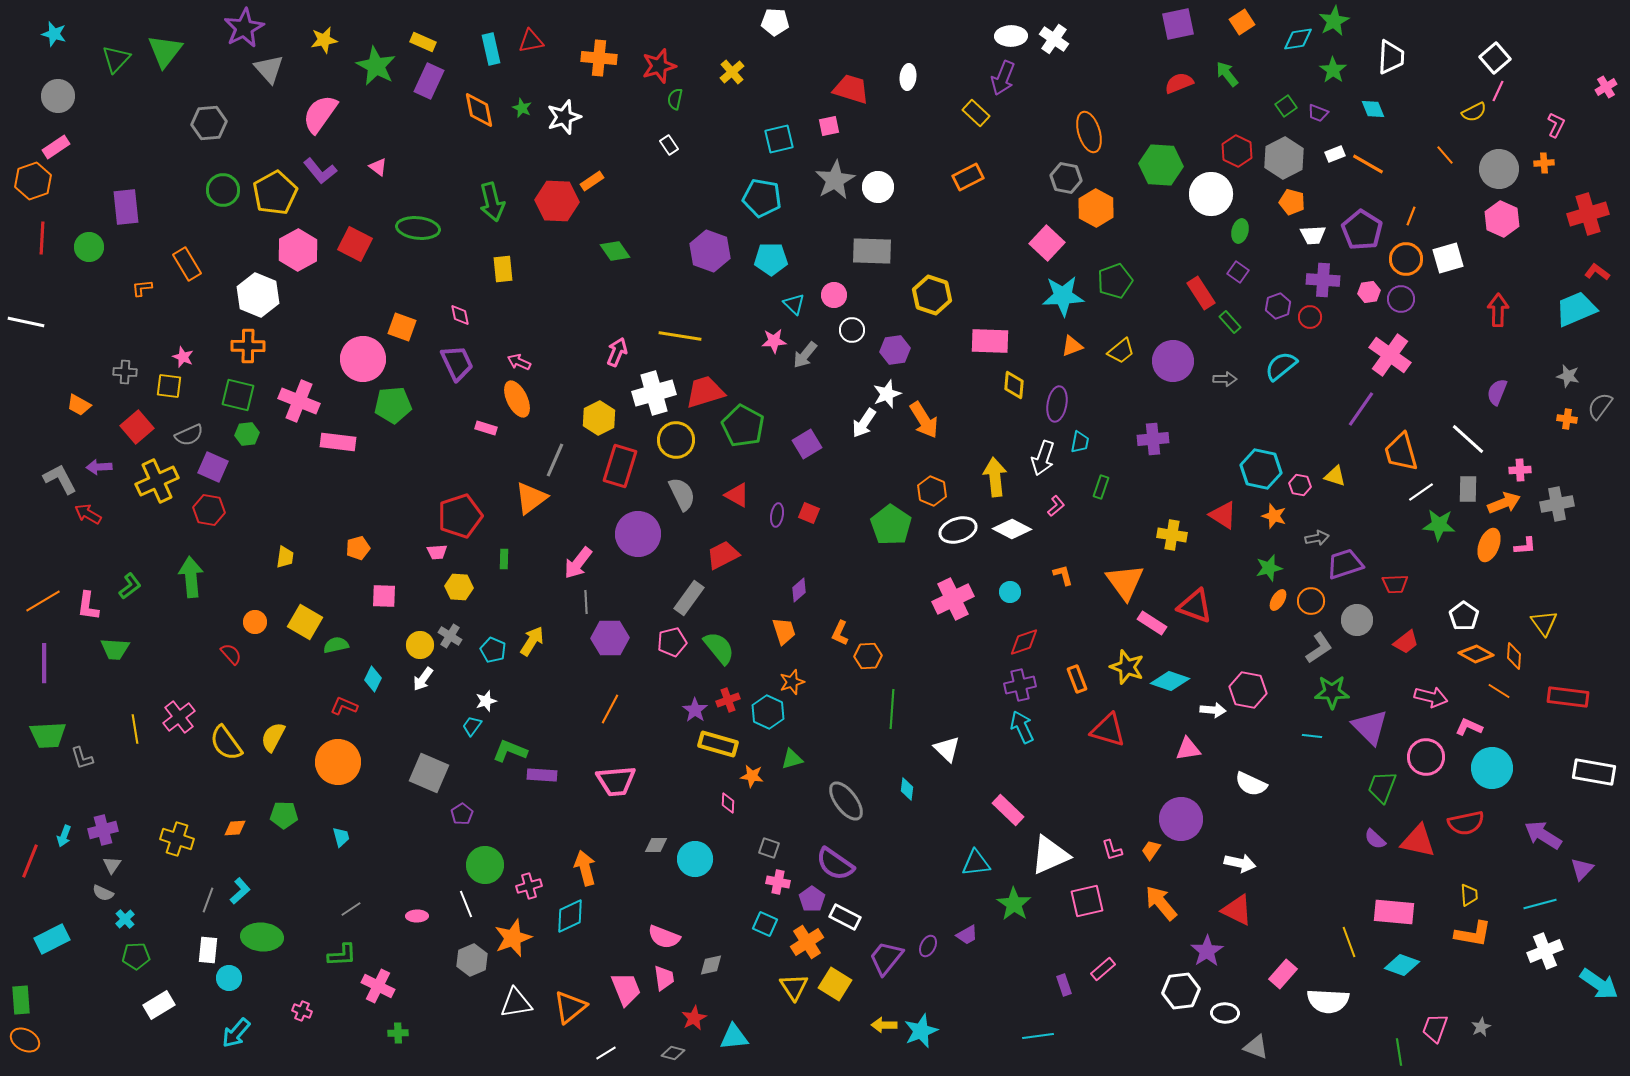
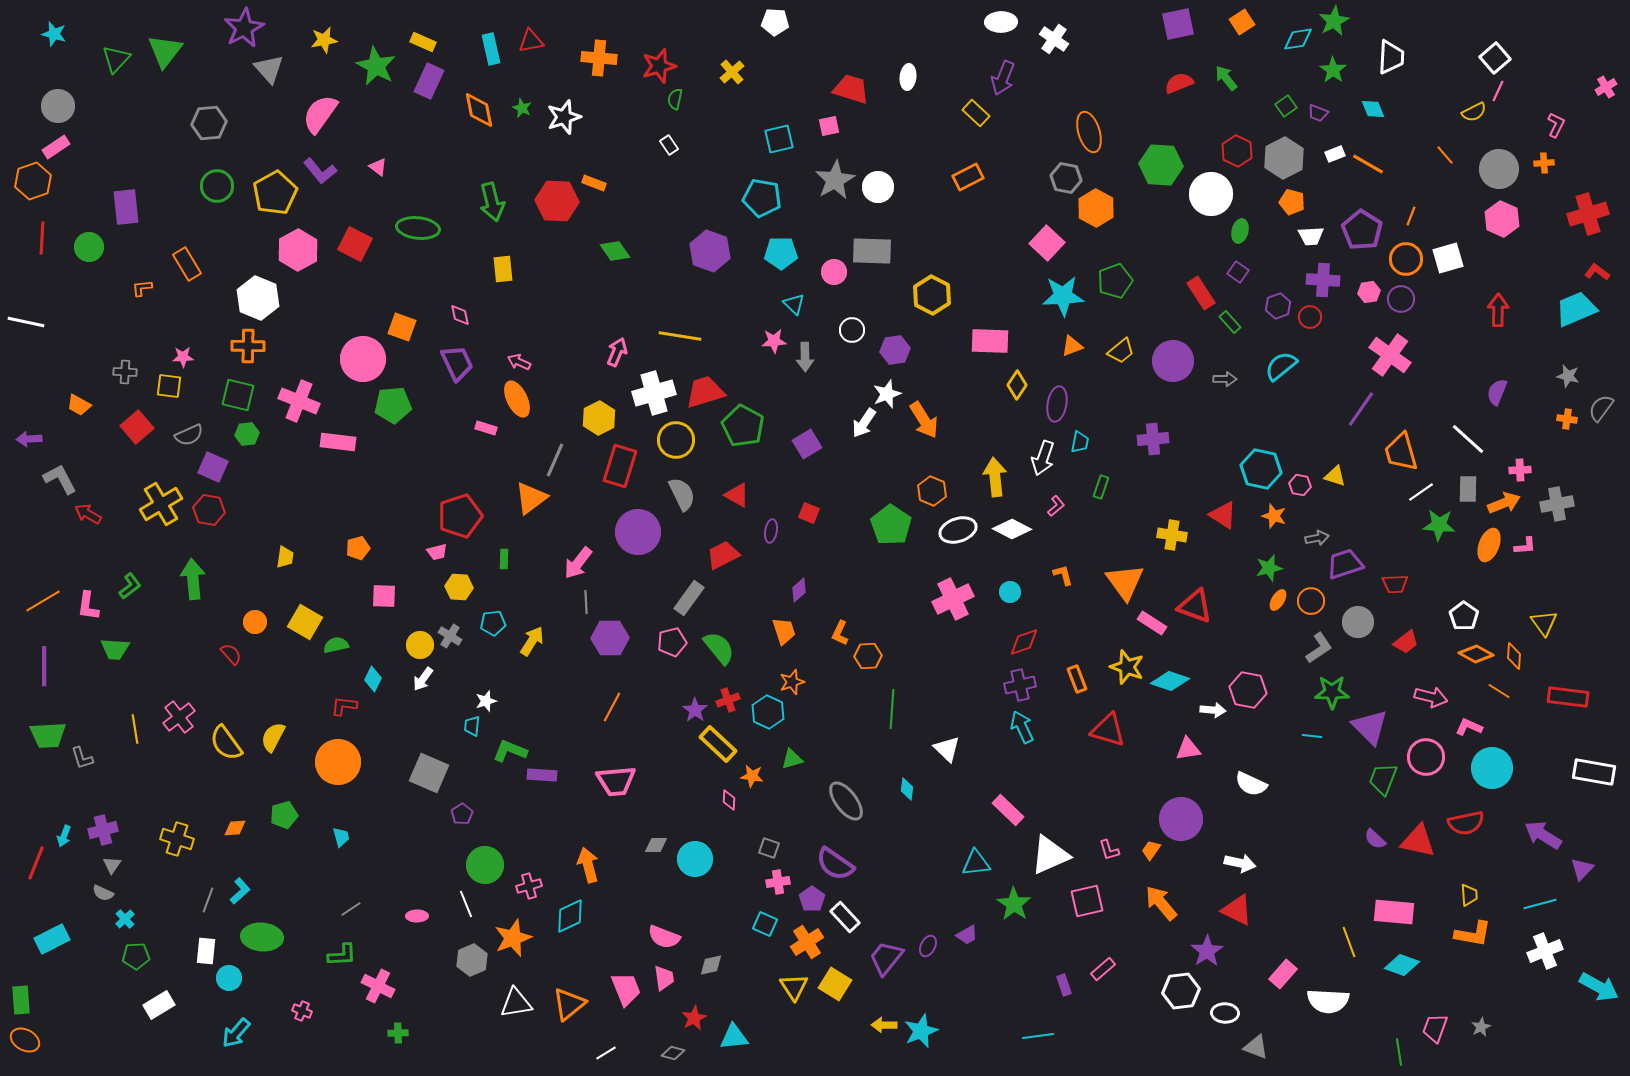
white ellipse at (1011, 36): moved 10 px left, 14 px up
green arrow at (1227, 74): moved 1 px left, 4 px down
gray circle at (58, 96): moved 10 px down
orange rectangle at (592, 181): moved 2 px right, 2 px down; rotated 55 degrees clockwise
green circle at (223, 190): moved 6 px left, 4 px up
white trapezoid at (1313, 235): moved 2 px left, 1 px down
cyan pentagon at (771, 259): moved 10 px right, 6 px up
white hexagon at (258, 295): moved 3 px down
pink circle at (834, 295): moved 23 px up
yellow hexagon at (932, 295): rotated 9 degrees clockwise
gray arrow at (805, 355): moved 2 px down; rotated 40 degrees counterclockwise
pink star at (183, 357): rotated 25 degrees counterclockwise
yellow diamond at (1014, 385): moved 3 px right; rotated 28 degrees clockwise
gray semicircle at (1600, 406): moved 1 px right, 2 px down
purple arrow at (99, 467): moved 70 px left, 28 px up
yellow cross at (157, 481): moved 4 px right, 23 px down; rotated 6 degrees counterclockwise
purple ellipse at (777, 515): moved 6 px left, 16 px down
purple circle at (638, 534): moved 2 px up
pink trapezoid at (437, 552): rotated 10 degrees counterclockwise
green arrow at (191, 577): moved 2 px right, 2 px down
gray circle at (1357, 620): moved 1 px right, 2 px down
cyan pentagon at (493, 650): moved 27 px up; rotated 30 degrees counterclockwise
purple line at (44, 663): moved 3 px down
red L-shape at (344, 706): rotated 16 degrees counterclockwise
orange line at (610, 709): moved 2 px right, 2 px up
cyan trapezoid at (472, 726): rotated 30 degrees counterclockwise
yellow rectangle at (718, 744): rotated 27 degrees clockwise
green trapezoid at (1382, 787): moved 1 px right, 8 px up
pink diamond at (728, 803): moved 1 px right, 3 px up
green pentagon at (284, 815): rotated 16 degrees counterclockwise
pink L-shape at (1112, 850): moved 3 px left
red line at (30, 861): moved 6 px right, 2 px down
orange arrow at (585, 868): moved 3 px right, 3 px up
pink cross at (778, 882): rotated 20 degrees counterclockwise
white rectangle at (845, 917): rotated 20 degrees clockwise
white rectangle at (208, 950): moved 2 px left, 1 px down
cyan arrow at (1599, 984): moved 3 px down; rotated 6 degrees counterclockwise
orange triangle at (570, 1007): moved 1 px left, 3 px up
